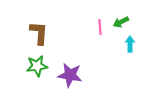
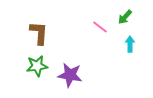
green arrow: moved 4 px right, 5 px up; rotated 21 degrees counterclockwise
pink line: rotated 49 degrees counterclockwise
